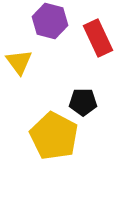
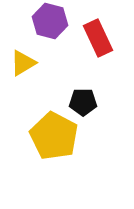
yellow triangle: moved 4 px right, 1 px down; rotated 36 degrees clockwise
